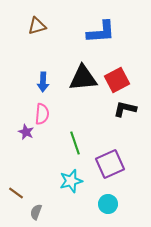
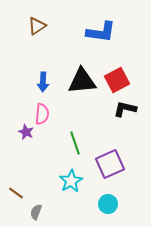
brown triangle: rotated 18 degrees counterclockwise
blue L-shape: rotated 12 degrees clockwise
black triangle: moved 1 px left, 3 px down
cyan star: rotated 15 degrees counterclockwise
